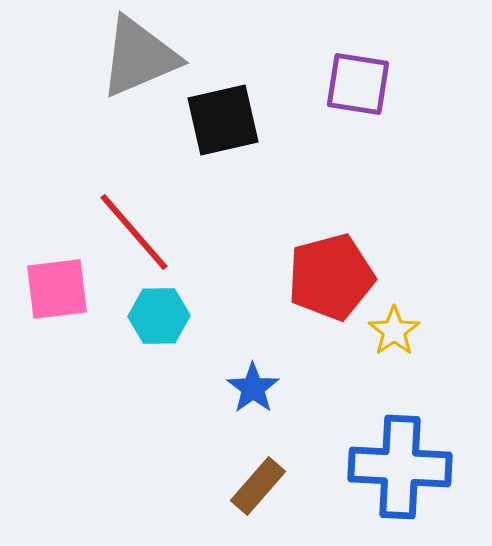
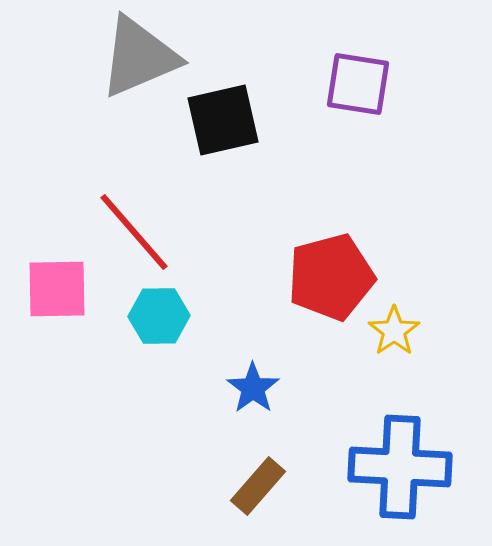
pink square: rotated 6 degrees clockwise
